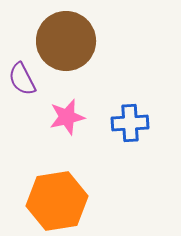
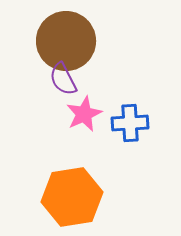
purple semicircle: moved 41 px right
pink star: moved 17 px right, 3 px up; rotated 12 degrees counterclockwise
orange hexagon: moved 15 px right, 4 px up
